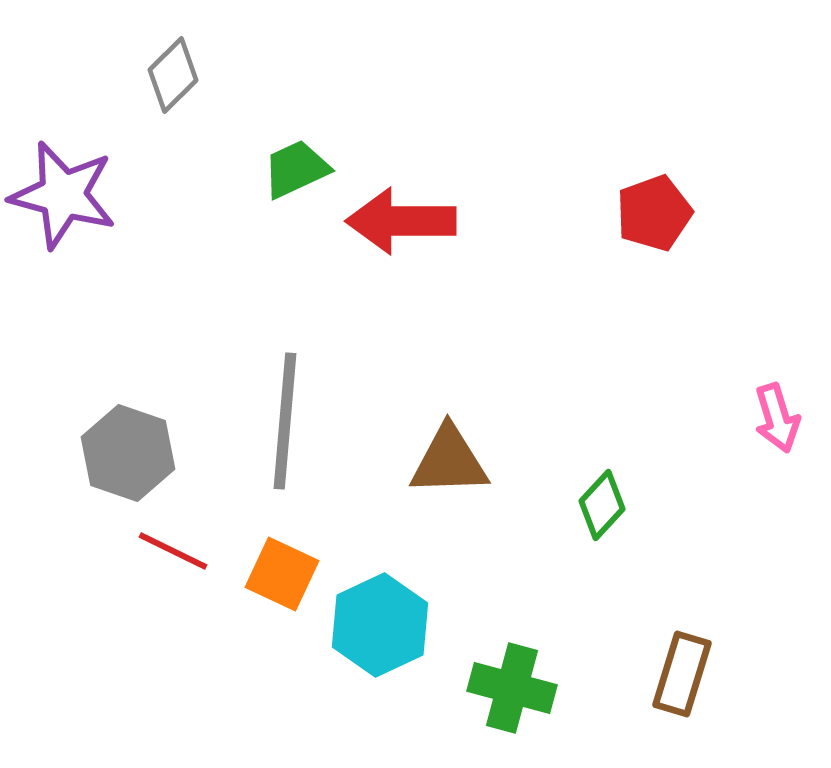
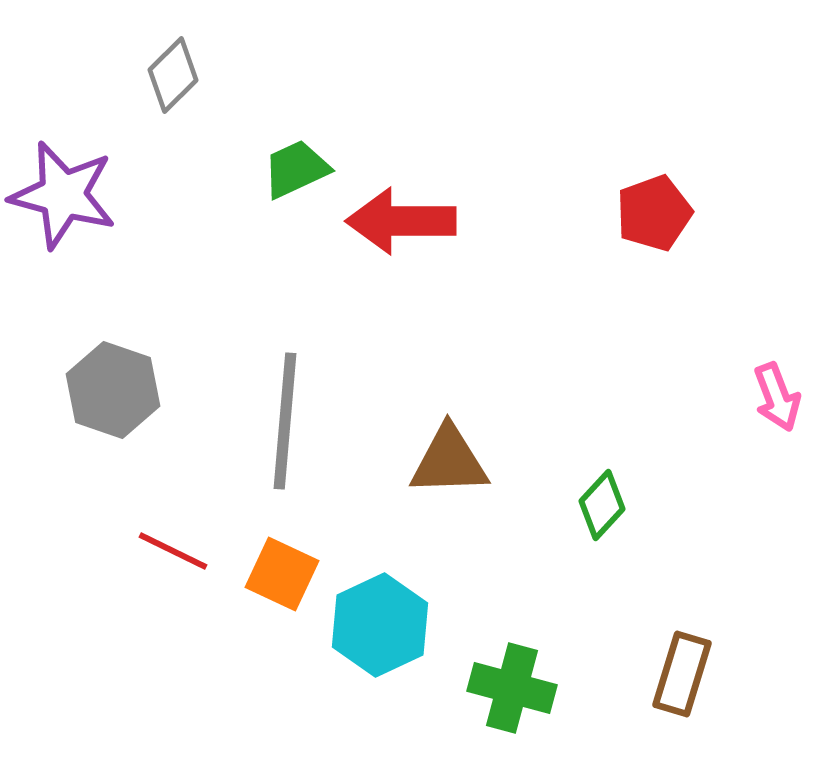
pink arrow: moved 21 px up; rotated 4 degrees counterclockwise
gray hexagon: moved 15 px left, 63 px up
